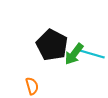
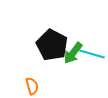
green arrow: moved 1 px left, 1 px up
